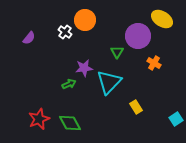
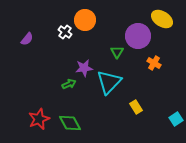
purple semicircle: moved 2 px left, 1 px down
